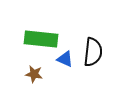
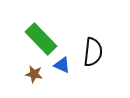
green rectangle: rotated 40 degrees clockwise
blue triangle: moved 3 px left, 6 px down
